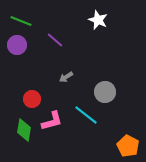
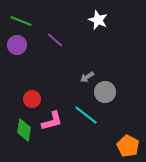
gray arrow: moved 21 px right
